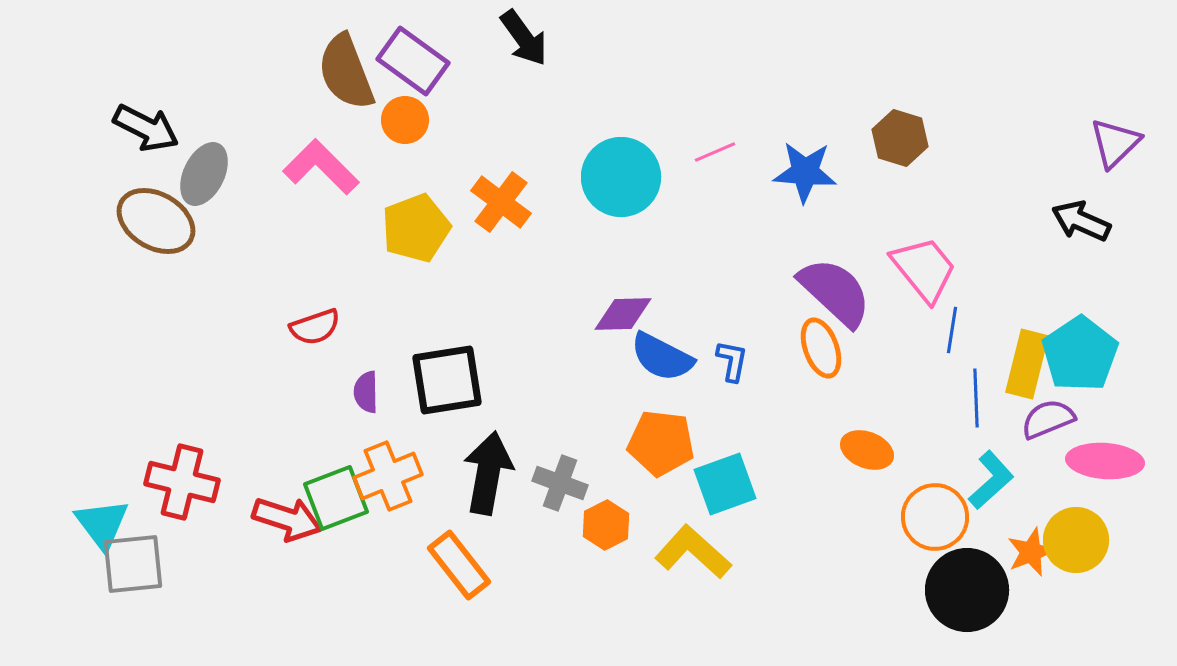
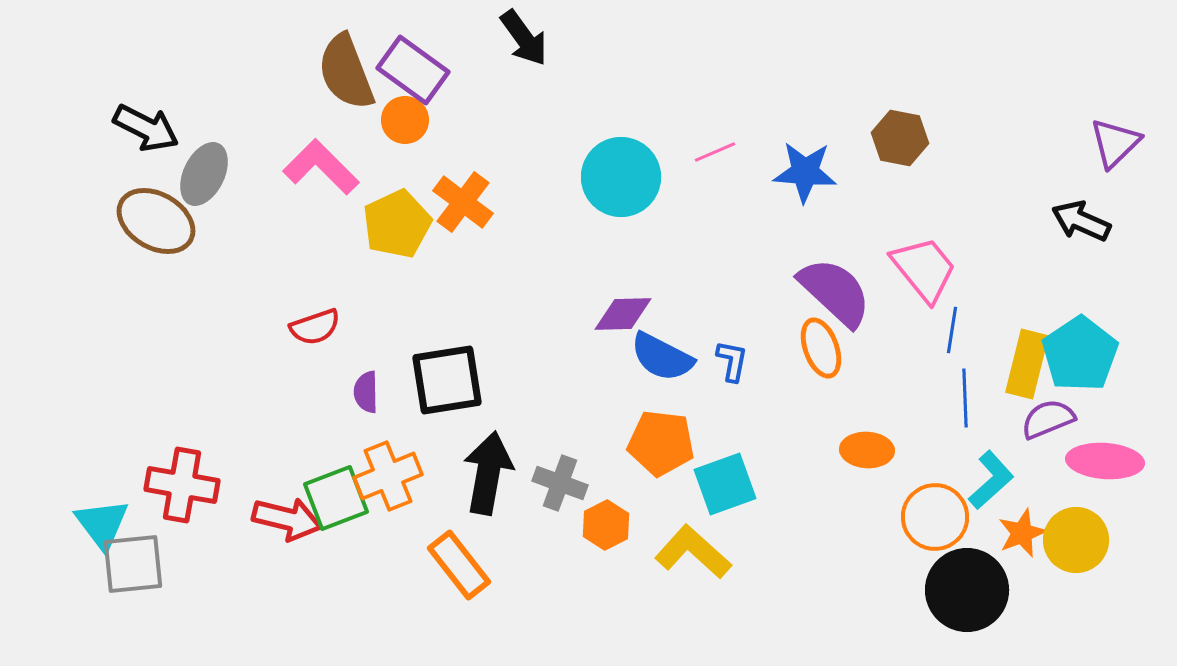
purple rectangle at (413, 61): moved 9 px down
brown hexagon at (900, 138): rotated 6 degrees counterclockwise
orange cross at (501, 202): moved 38 px left
yellow pentagon at (416, 228): moved 19 px left, 4 px up; rotated 4 degrees counterclockwise
blue line at (976, 398): moved 11 px left
orange ellipse at (867, 450): rotated 18 degrees counterclockwise
red cross at (182, 482): moved 3 px down; rotated 4 degrees counterclockwise
red arrow at (287, 519): rotated 4 degrees counterclockwise
orange star at (1031, 552): moved 9 px left, 19 px up
